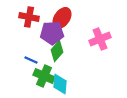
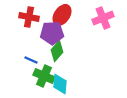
red ellipse: moved 3 px up
pink cross: moved 3 px right, 21 px up
